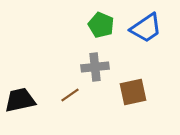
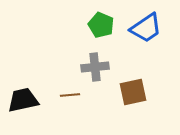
brown line: rotated 30 degrees clockwise
black trapezoid: moved 3 px right
